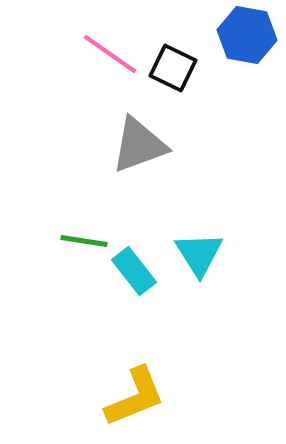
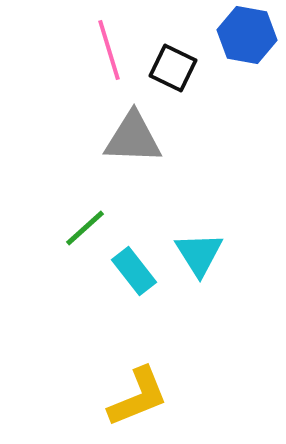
pink line: moved 1 px left, 4 px up; rotated 38 degrees clockwise
gray triangle: moved 6 px left, 7 px up; rotated 22 degrees clockwise
green line: moved 1 px right, 13 px up; rotated 51 degrees counterclockwise
yellow L-shape: moved 3 px right
